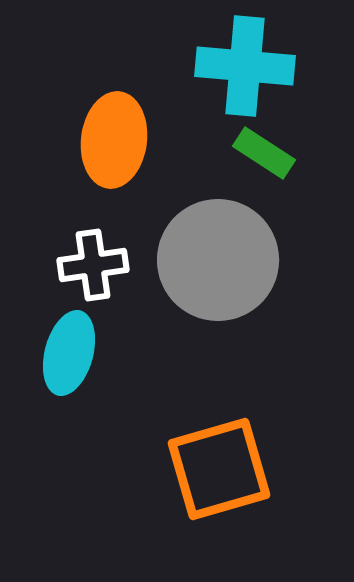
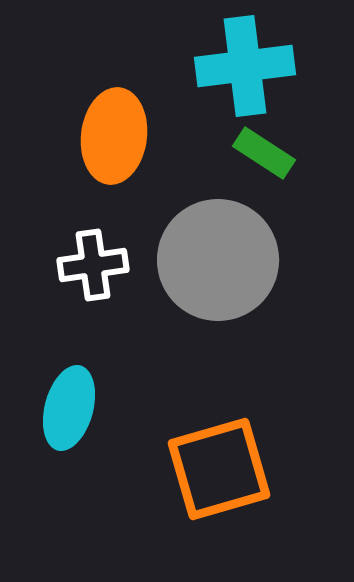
cyan cross: rotated 12 degrees counterclockwise
orange ellipse: moved 4 px up
cyan ellipse: moved 55 px down
